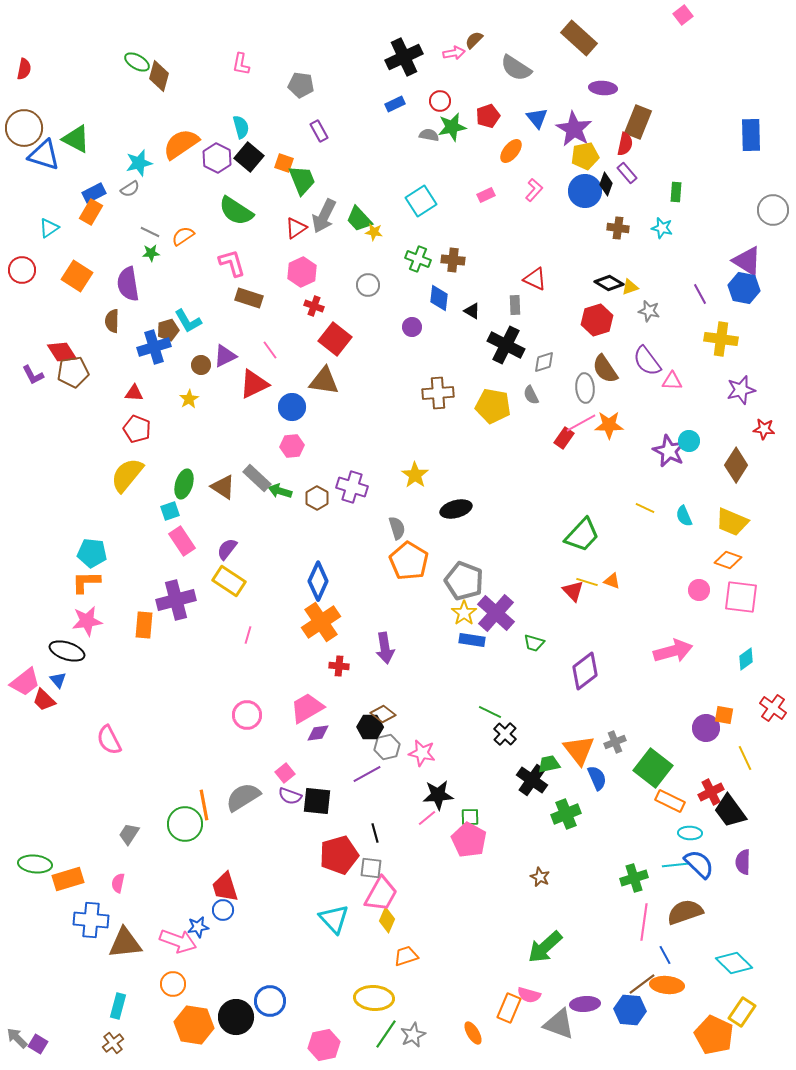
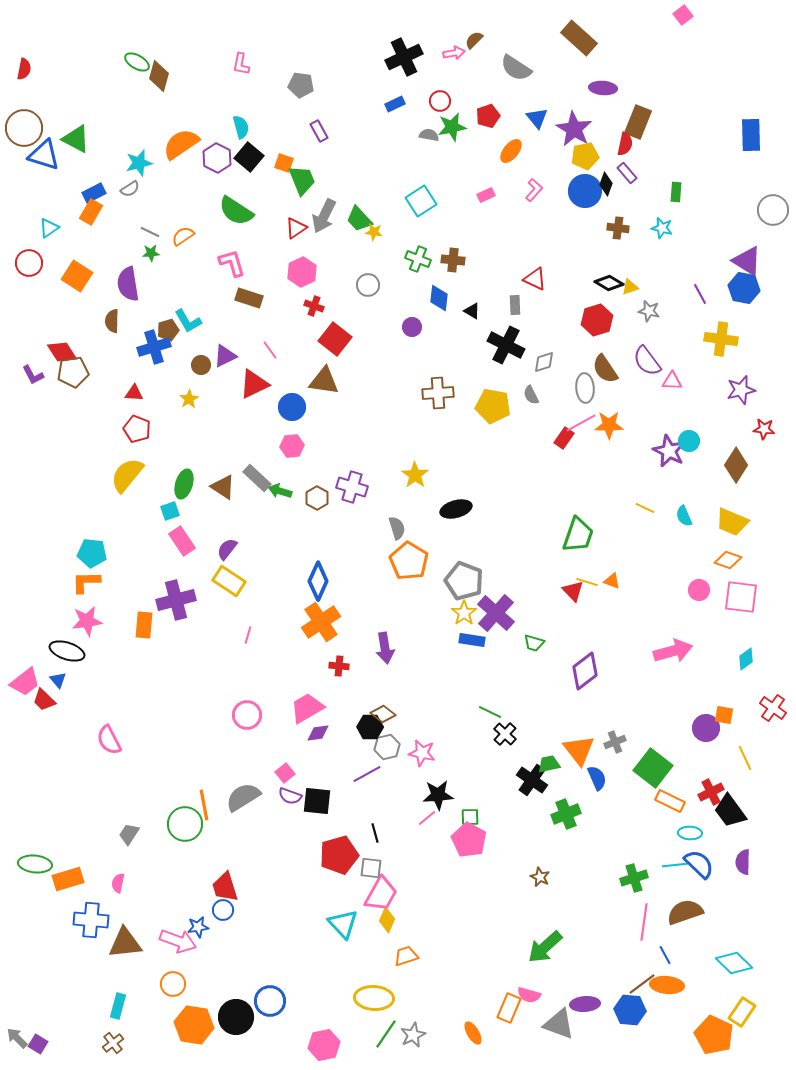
red circle at (22, 270): moved 7 px right, 7 px up
green trapezoid at (582, 535): moved 4 px left; rotated 24 degrees counterclockwise
cyan triangle at (334, 919): moved 9 px right, 5 px down
